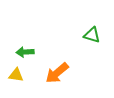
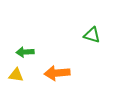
orange arrow: rotated 35 degrees clockwise
